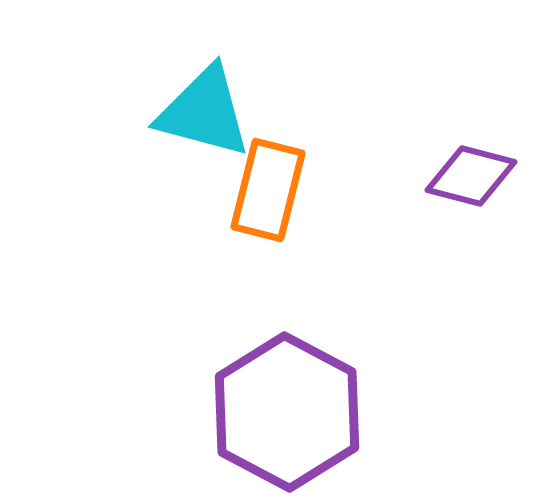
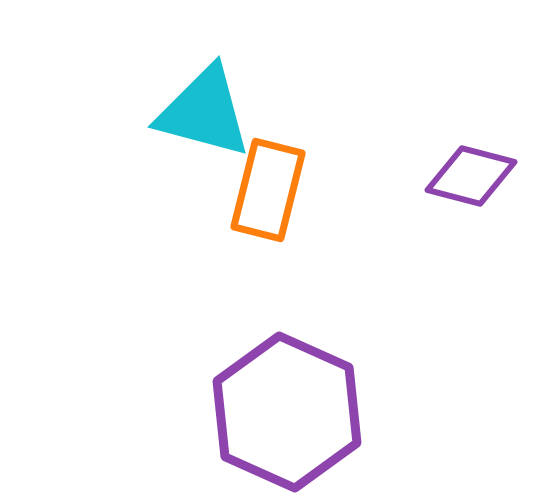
purple hexagon: rotated 4 degrees counterclockwise
